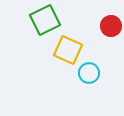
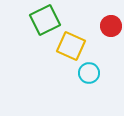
yellow square: moved 3 px right, 4 px up
